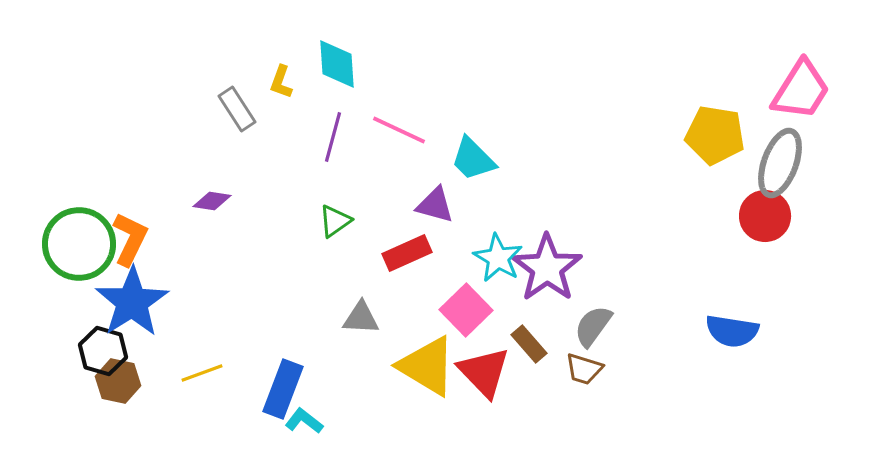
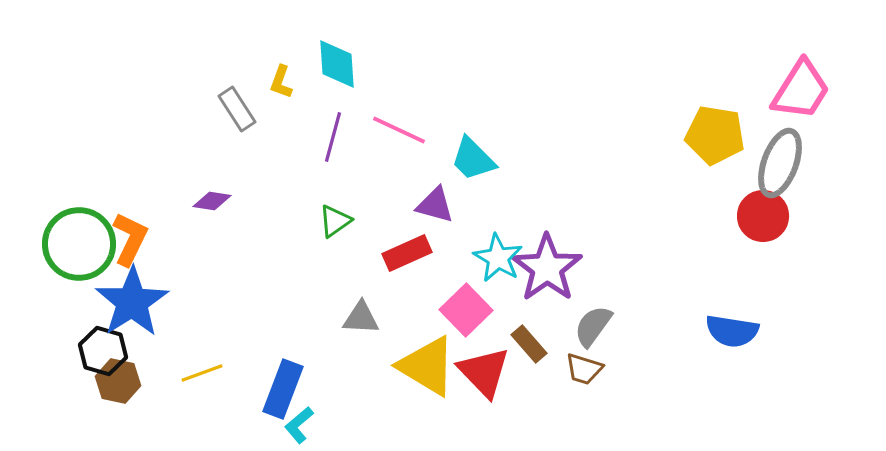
red circle: moved 2 px left
cyan L-shape: moved 5 px left, 4 px down; rotated 78 degrees counterclockwise
